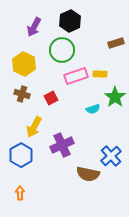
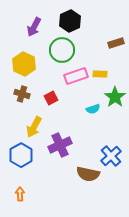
purple cross: moved 2 px left
orange arrow: moved 1 px down
